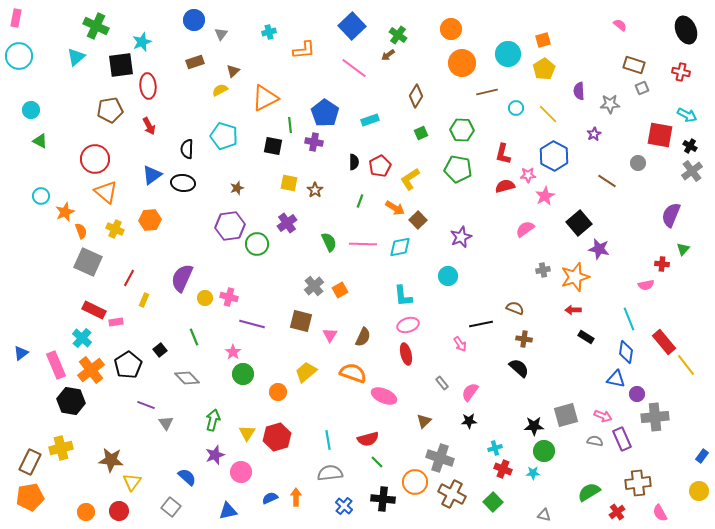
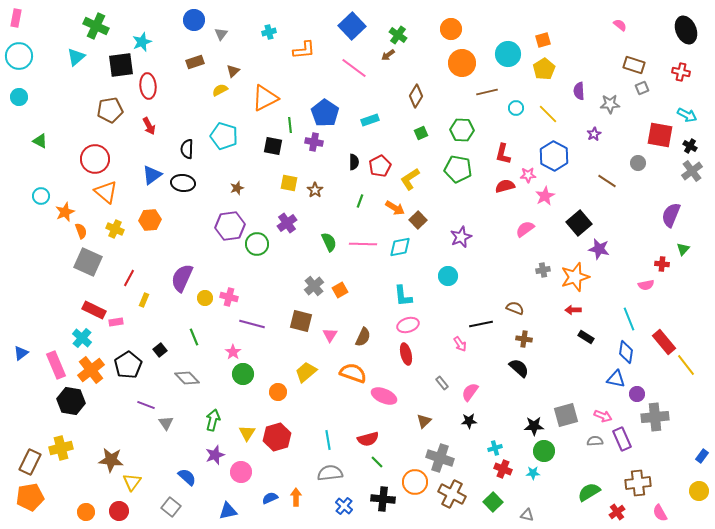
cyan circle at (31, 110): moved 12 px left, 13 px up
gray semicircle at (595, 441): rotated 14 degrees counterclockwise
gray triangle at (544, 515): moved 17 px left
